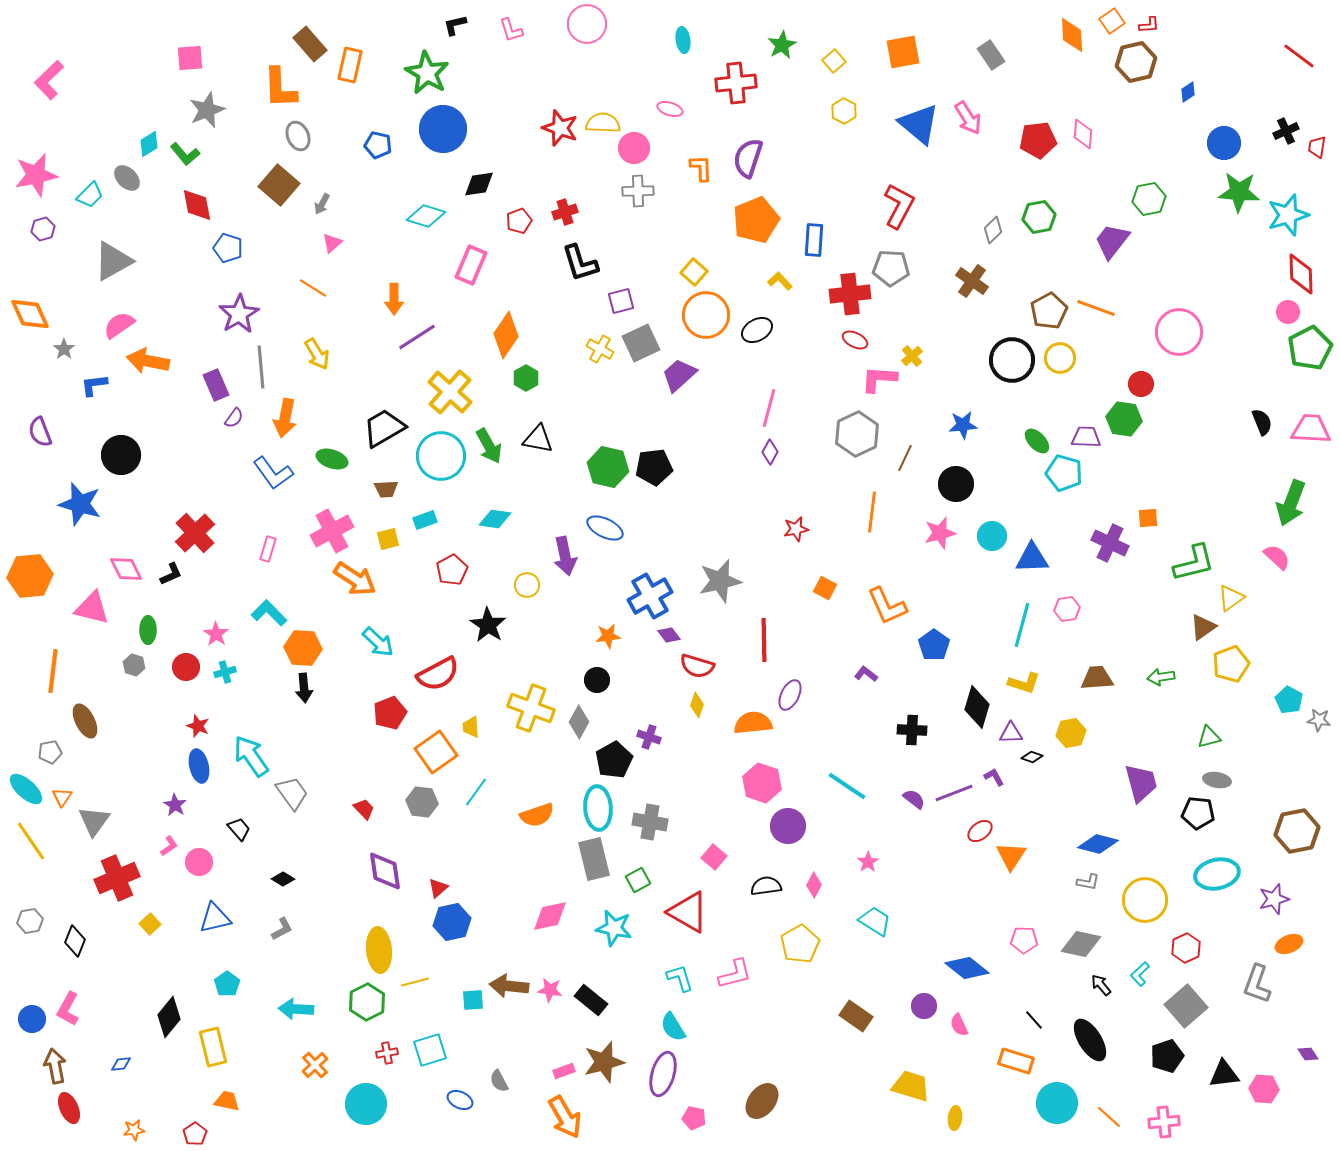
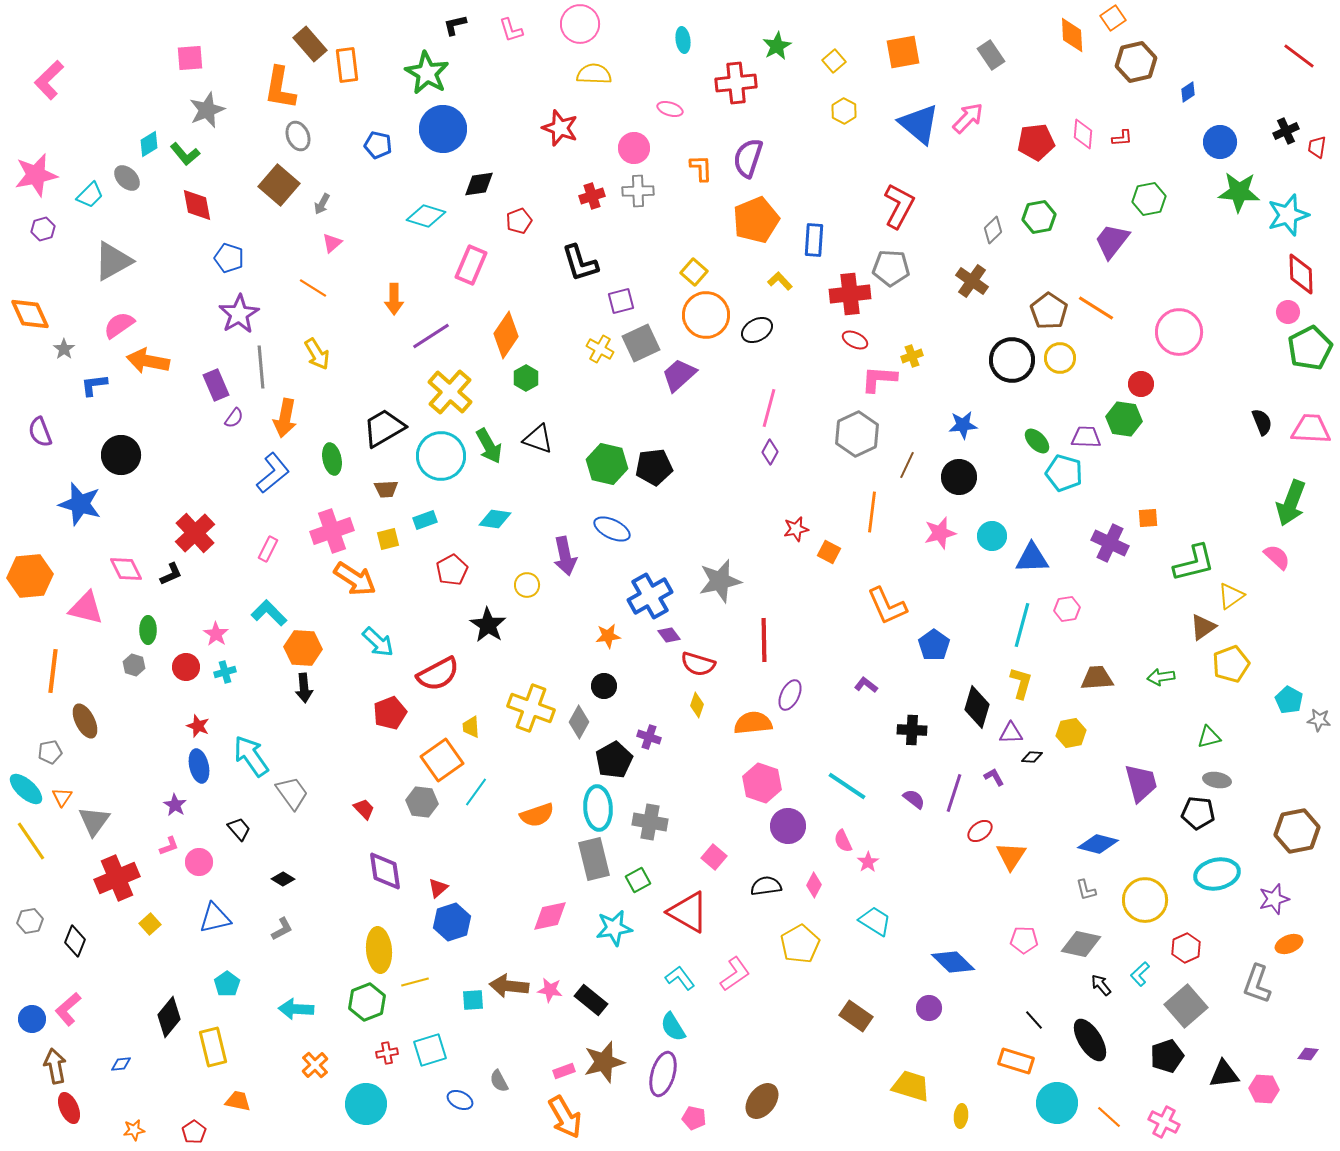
orange square at (1112, 21): moved 1 px right, 3 px up
pink circle at (587, 24): moved 7 px left
red L-shape at (1149, 25): moved 27 px left, 113 px down
green star at (782, 45): moved 5 px left, 1 px down
orange rectangle at (350, 65): moved 3 px left; rotated 20 degrees counterclockwise
orange L-shape at (280, 88): rotated 12 degrees clockwise
pink arrow at (968, 118): rotated 104 degrees counterclockwise
yellow semicircle at (603, 123): moved 9 px left, 49 px up
red pentagon at (1038, 140): moved 2 px left, 2 px down
blue circle at (1224, 143): moved 4 px left, 1 px up
red cross at (565, 212): moved 27 px right, 16 px up
blue pentagon at (228, 248): moved 1 px right, 10 px down
orange line at (1096, 308): rotated 12 degrees clockwise
brown pentagon at (1049, 311): rotated 9 degrees counterclockwise
purple line at (417, 337): moved 14 px right, 1 px up
yellow cross at (912, 356): rotated 20 degrees clockwise
black triangle at (538, 439): rotated 8 degrees clockwise
brown line at (905, 458): moved 2 px right, 7 px down
green ellipse at (332, 459): rotated 60 degrees clockwise
green hexagon at (608, 467): moved 1 px left, 3 px up
blue L-shape at (273, 473): rotated 93 degrees counterclockwise
black circle at (956, 484): moved 3 px right, 7 px up
blue ellipse at (605, 528): moved 7 px right, 1 px down
pink cross at (332, 531): rotated 9 degrees clockwise
pink rectangle at (268, 549): rotated 10 degrees clockwise
orange square at (825, 588): moved 4 px right, 36 px up
yellow triangle at (1231, 598): moved 2 px up
pink triangle at (92, 608): moved 6 px left
red semicircle at (697, 666): moved 1 px right, 2 px up
purple L-shape at (866, 674): moved 11 px down
black circle at (597, 680): moved 7 px right, 6 px down
yellow L-shape at (1024, 683): moved 3 px left; rotated 92 degrees counterclockwise
orange square at (436, 752): moved 6 px right, 8 px down
black diamond at (1032, 757): rotated 15 degrees counterclockwise
purple line at (954, 793): rotated 51 degrees counterclockwise
pink L-shape at (169, 846): rotated 15 degrees clockwise
gray L-shape at (1088, 882): moved 2 px left, 8 px down; rotated 65 degrees clockwise
blue hexagon at (452, 922): rotated 6 degrees counterclockwise
cyan star at (614, 928): rotated 21 degrees counterclockwise
blue diamond at (967, 968): moved 14 px left, 6 px up; rotated 6 degrees clockwise
pink L-shape at (735, 974): rotated 21 degrees counterclockwise
cyan L-shape at (680, 978): rotated 20 degrees counterclockwise
green hexagon at (367, 1002): rotated 6 degrees clockwise
purple circle at (924, 1006): moved 5 px right, 2 px down
pink L-shape at (68, 1009): rotated 20 degrees clockwise
pink semicircle at (959, 1025): moved 116 px left, 184 px up
purple diamond at (1308, 1054): rotated 50 degrees counterclockwise
orange trapezoid at (227, 1101): moved 11 px right
yellow ellipse at (955, 1118): moved 6 px right, 2 px up
pink cross at (1164, 1122): rotated 32 degrees clockwise
red pentagon at (195, 1134): moved 1 px left, 2 px up
